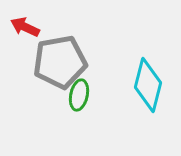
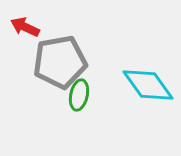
cyan diamond: rotated 50 degrees counterclockwise
